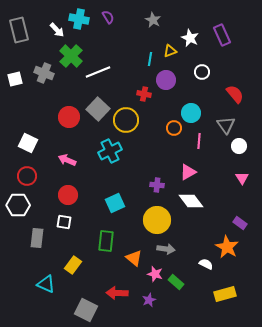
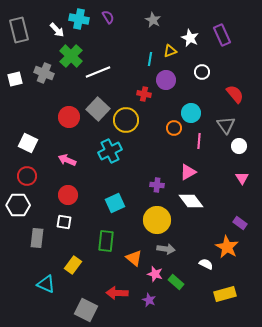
purple star at (149, 300): rotated 24 degrees counterclockwise
